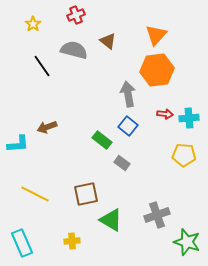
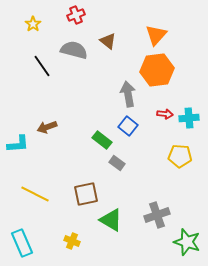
yellow pentagon: moved 4 px left, 1 px down
gray rectangle: moved 5 px left
yellow cross: rotated 28 degrees clockwise
